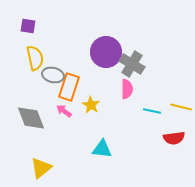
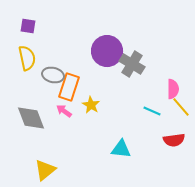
purple circle: moved 1 px right, 1 px up
yellow semicircle: moved 8 px left
pink semicircle: moved 46 px right
yellow line: rotated 35 degrees clockwise
cyan line: rotated 12 degrees clockwise
red semicircle: moved 2 px down
cyan triangle: moved 19 px right
yellow triangle: moved 4 px right, 2 px down
